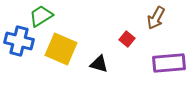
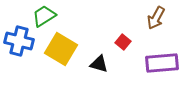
green trapezoid: moved 3 px right
red square: moved 4 px left, 3 px down
yellow square: rotated 8 degrees clockwise
purple rectangle: moved 7 px left
